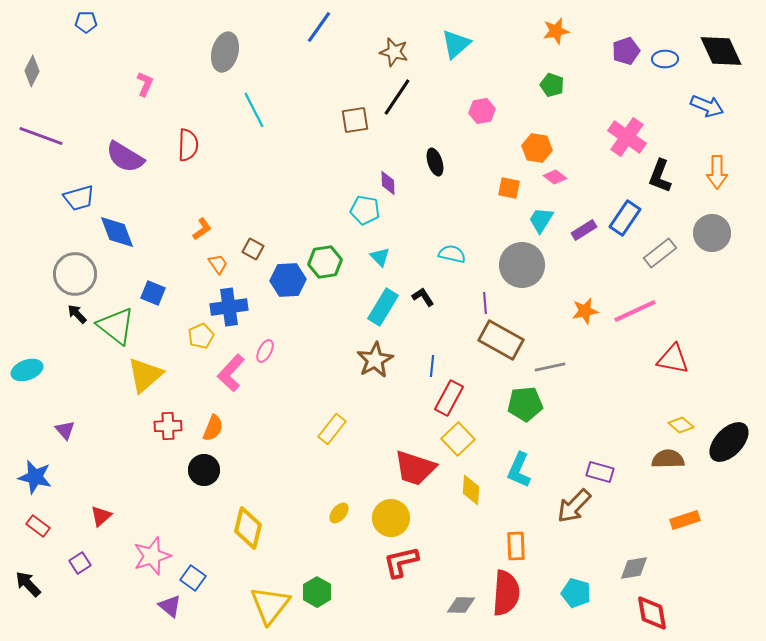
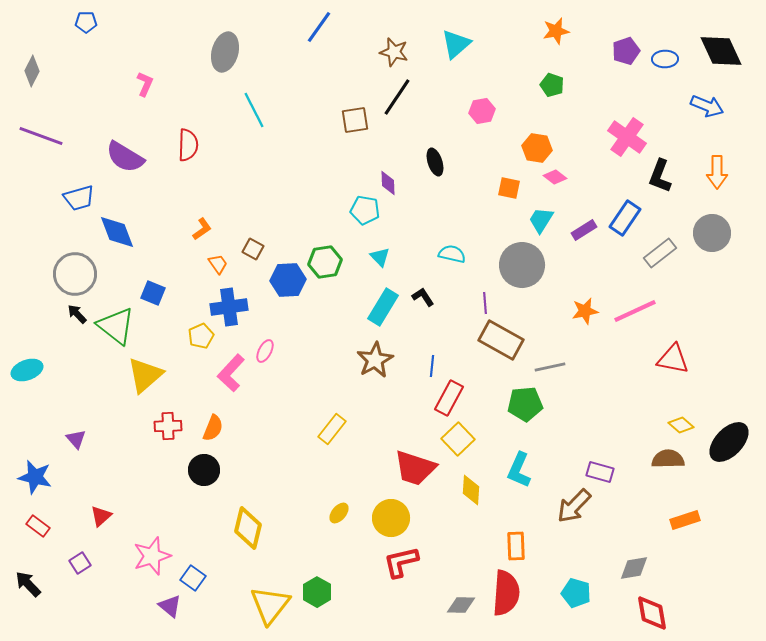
purple triangle at (65, 430): moved 11 px right, 9 px down
